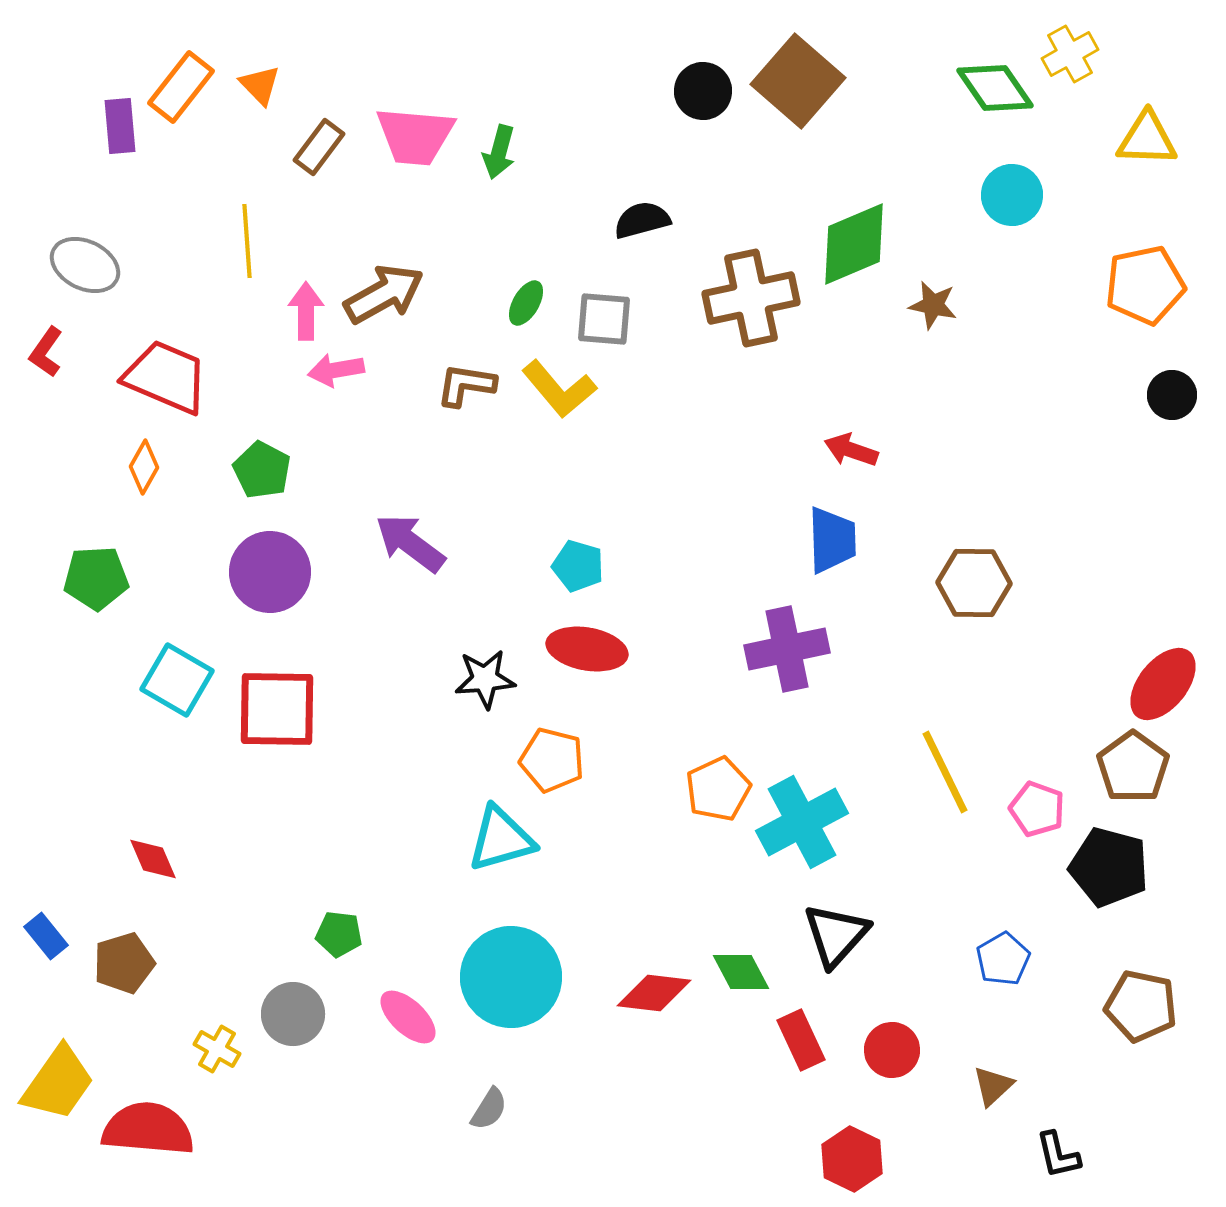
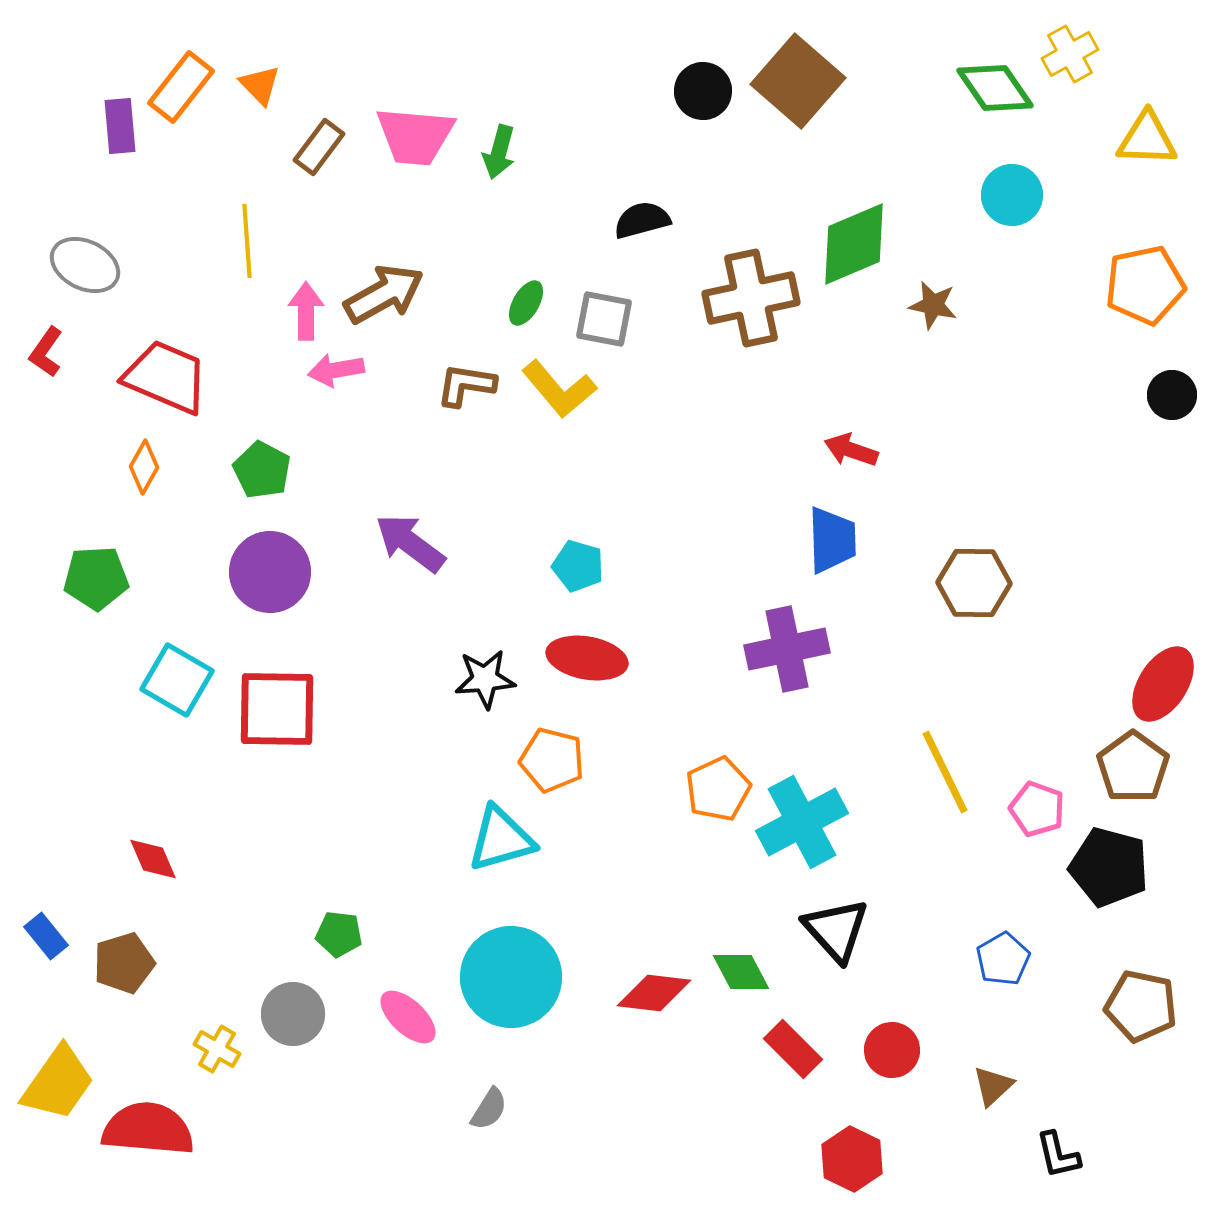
gray square at (604, 319): rotated 6 degrees clockwise
red ellipse at (587, 649): moved 9 px down
red ellipse at (1163, 684): rotated 6 degrees counterclockwise
black triangle at (836, 935): moved 5 px up; rotated 24 degrees counterclockwise
red rectangle at (801, 1040): moved 8 px left, 9 px down; rotated 20 degrees counterclockwise
